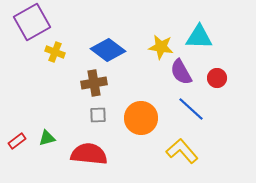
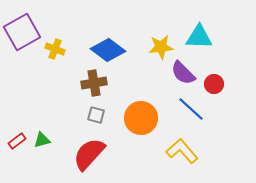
purple square: moved 10 px left, 10 px down
yellow star: rotated 15 degrees counterclockwise
yellow cross: moved 3 px up
purple semicircle: moved 2 px right, 1 px down; rotated 16 degrees counterclockwise
red circle: moved 3 px left, 6 px down
gray square: moved 2 px left; rotated 18 degrees clockwise
green triangle: moved 5 px left, 2 px down
red semicircle: rotated 54 degrees counterclockwise
